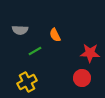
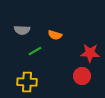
gray semicircle: moved 2 px right
orange semicircle: rotated 48 degrees counterclockwise
red circle: moved 2 px up
yellow cross: rotated 30 degrees clockwise
